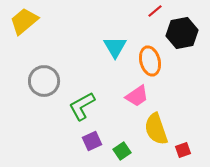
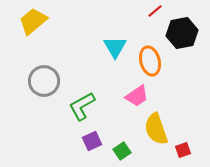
yellow trapezoid: moved 9 px right
